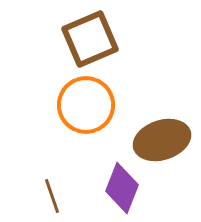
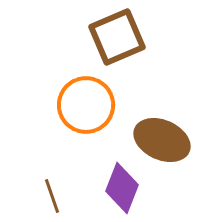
brown square: moved 27 px right, 2 px up
brown ellipse: rotated 42 degrees clockwise
